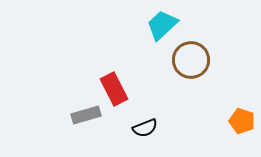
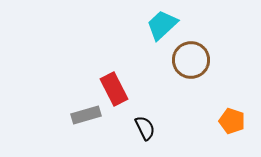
orange pentagon: moved 10 px left
black semicircle: rotated 95 degrees counterclockwise
